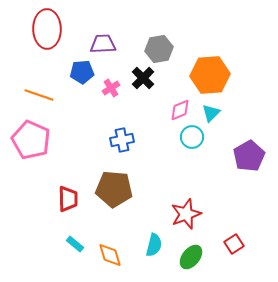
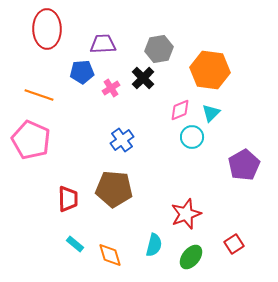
orange hexagon: moved 5 px up; rotated 12 degrees clockwise
blue cross: rotated 25 degrees counterclockwise
purple pentagon: moved 5 px left, 9 px down
